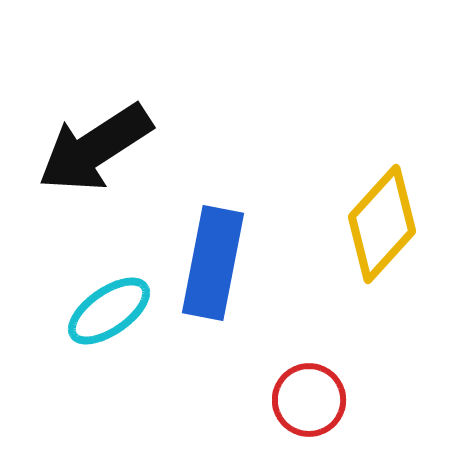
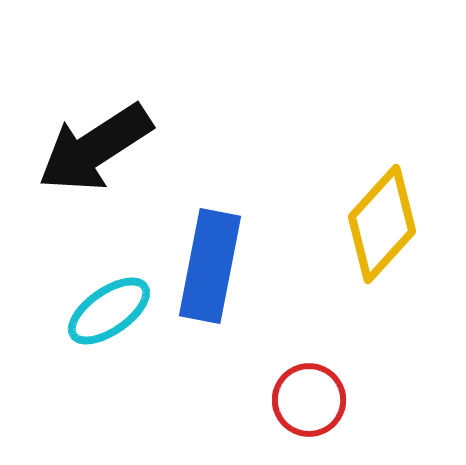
blue rectangle: moved 3 px left, 3 px down
